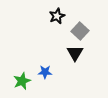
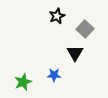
gray square: moved 5 px right, 2 px up
blue star: moved 9 px right, 3 px down
green star: moved 1 px right, 1 px down
